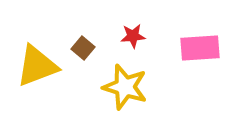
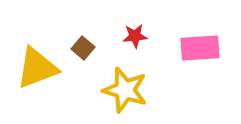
red star: moved 2 px right
yellow triangle: moved 2 px down
yellow star: moved 3 px down
